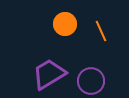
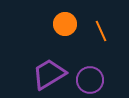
purple circle: moved 1 px left, 1 px up
